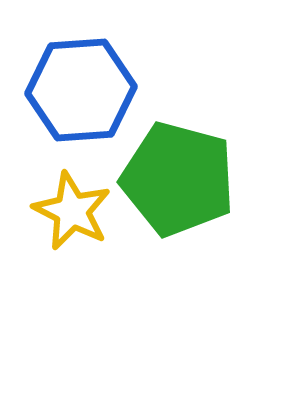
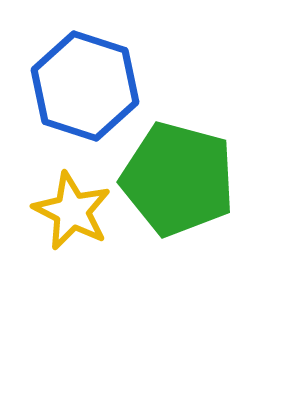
blue hexagon: moved 4 px right, 4 px up; rotated 22 degrees clockwise
